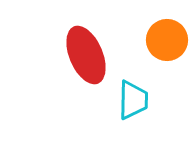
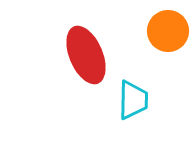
orange circle: moved 1 px right, 9 px up
